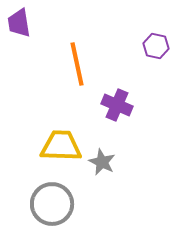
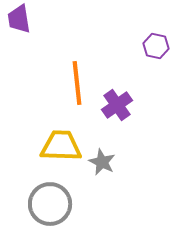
purple trapezoid: moved 4 px up
orange line: moved 19 px down; rotated 6 degrees clockwise
purple cross: rotated 32 degrees clockwise
gray circle: moved 2 px left
